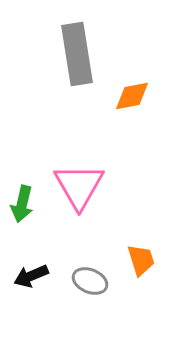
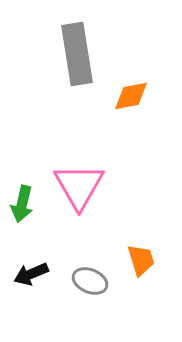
orange diamond: moved 1 px left
black arrow: moved 2 px up
